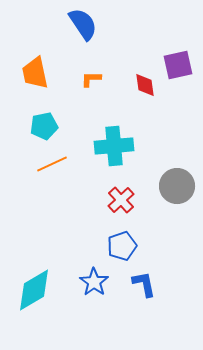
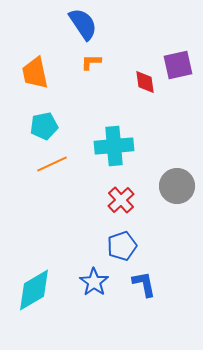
orange L-shape: moved 17 px up
red diamond: moved 3 px up
